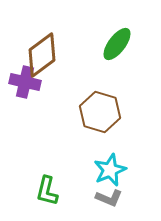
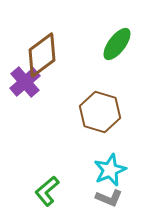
purple cross: rotated 36 degrees clockwise
green L-shape: rotated 36 degrees clockwise
